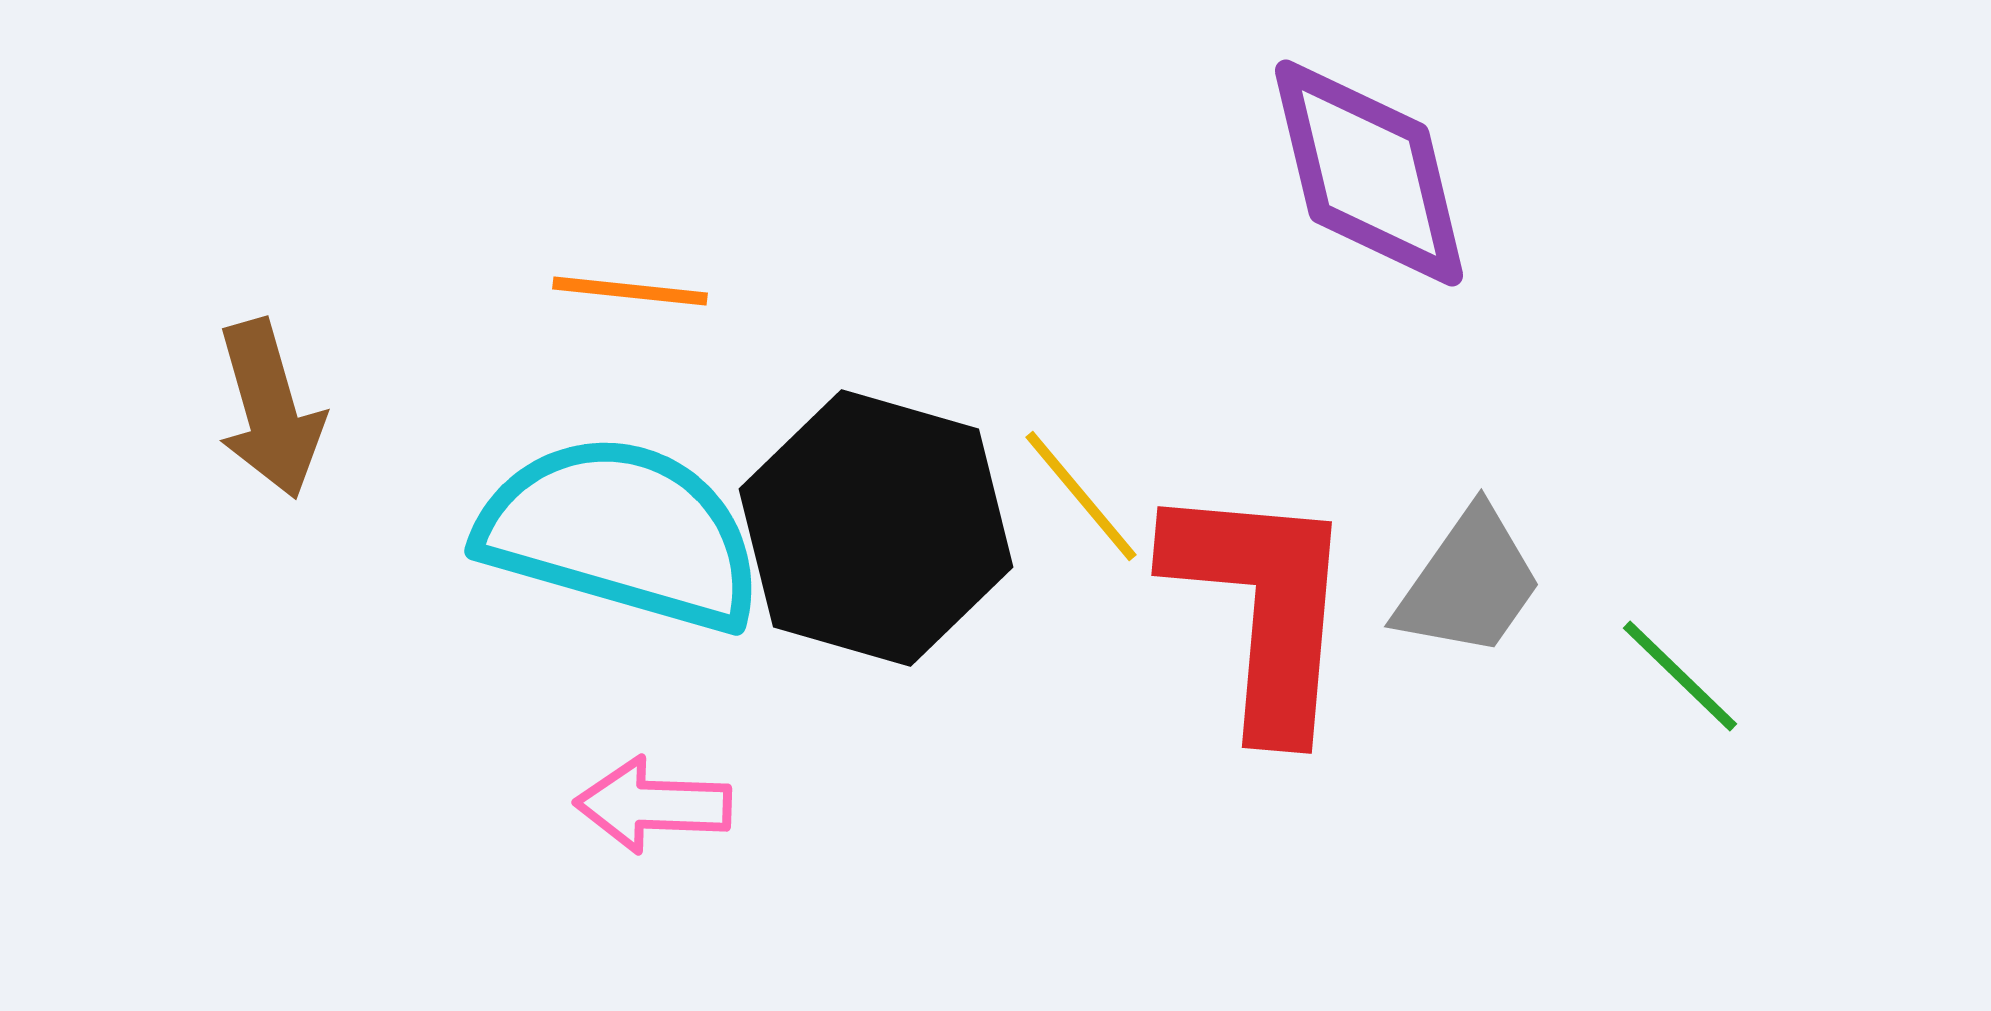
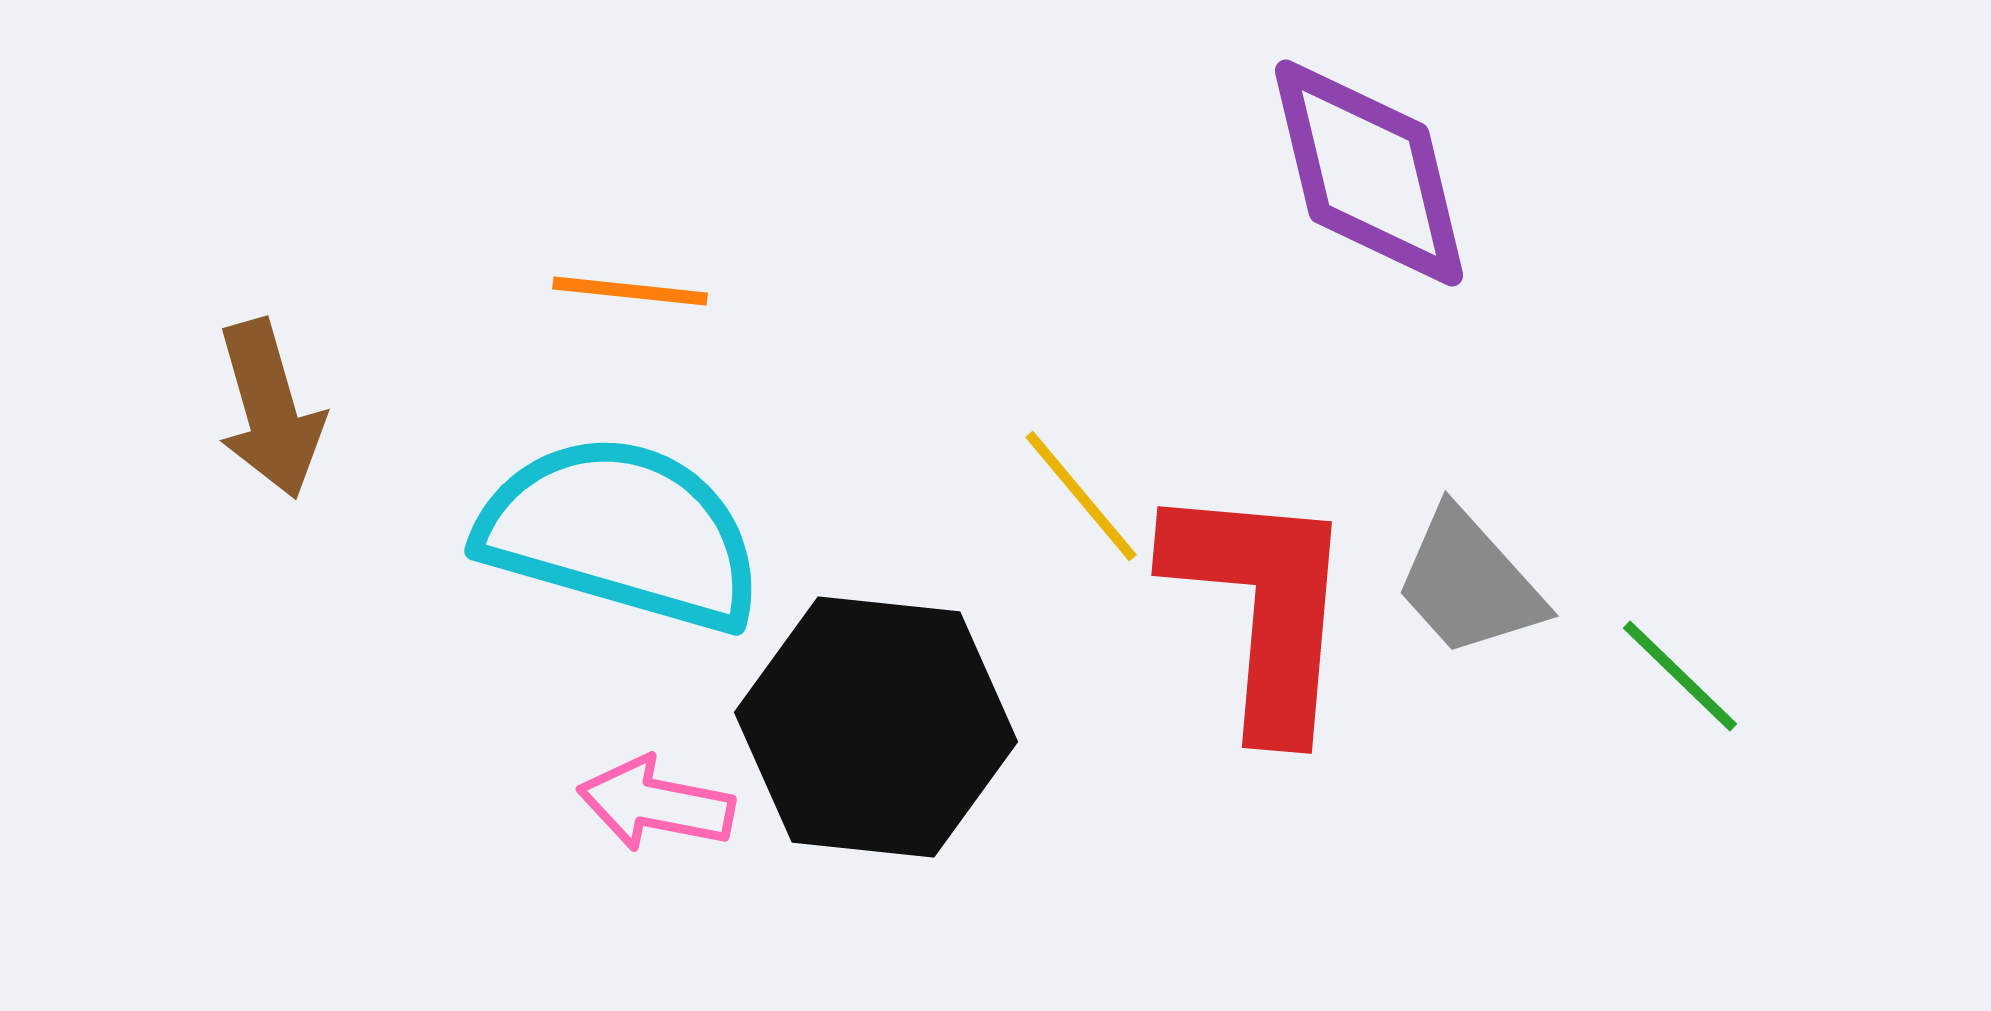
black hexagon: moved 199 px down; rotated 10 degrees counterclockwise
gray trapezoid: rotated 103 degrees clockwise
pink arrow: moved 3 px right, 1 px up; rotated 9 degrees clockwise
